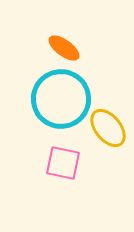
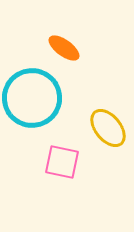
cyan circle: moved 29 px left, 1 px up
pink square: moved 1 px left, 1 px up
